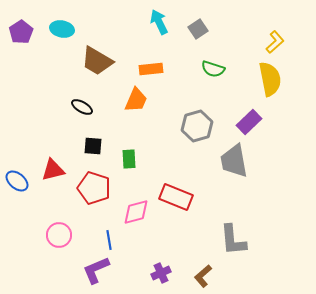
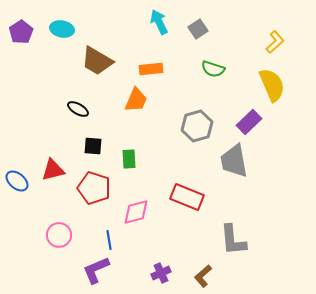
yellow semicircle: moved 2 px right, 6 px down; rotated 12 degrees counterclockwise
black ellipse: moved 4 px left, 2 px down
red rectangle: moved 11 px right
